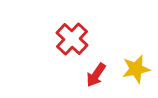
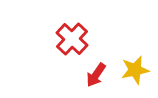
yellow star: moved 1 px left, 1 px down
